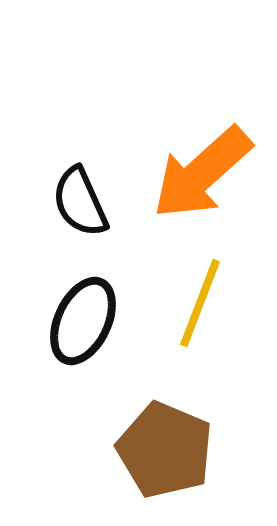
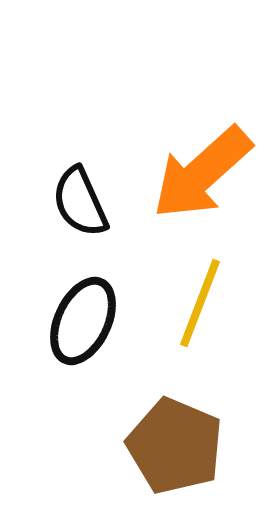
brown pentagon: moved 10 px right, 4 px up
